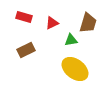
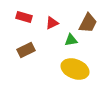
brown trapezoid: rotated 10 degrees clockwise
yellow ellipse: rotated 16 degrees counterclockwise
